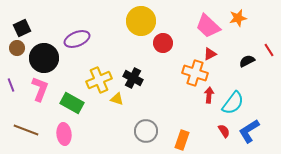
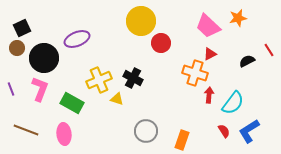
red circle: moved 2 px left
purple line: moved 4 px down
